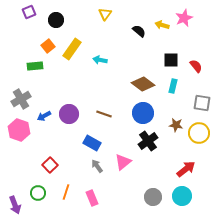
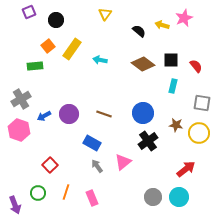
brown diamond: moved 20 px up
cyan circle: moved 3 px left, 1 px down
